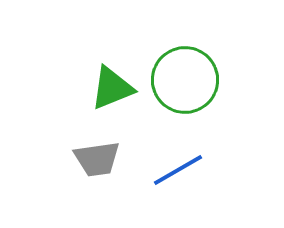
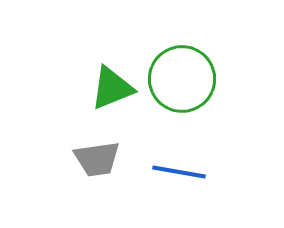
green circle: moved 3 px left, 1 px up
blue line: moved 1 px right, 2 px down; rotated 40 degrees clockwise
